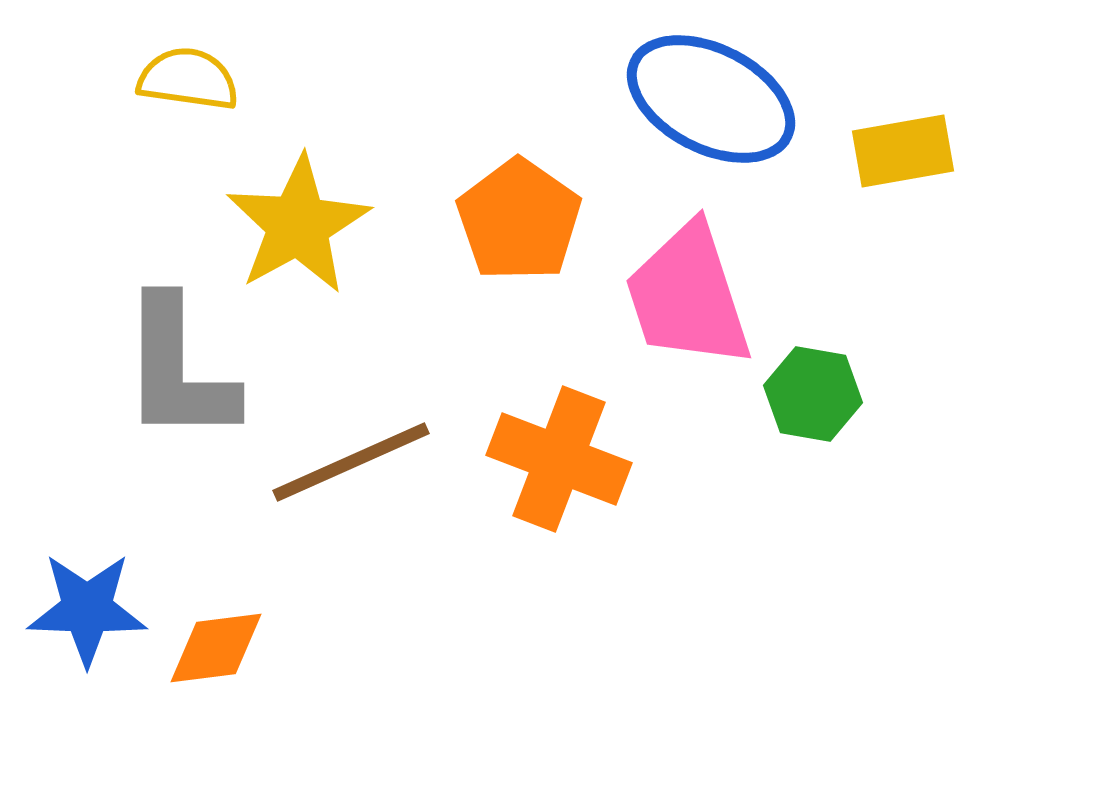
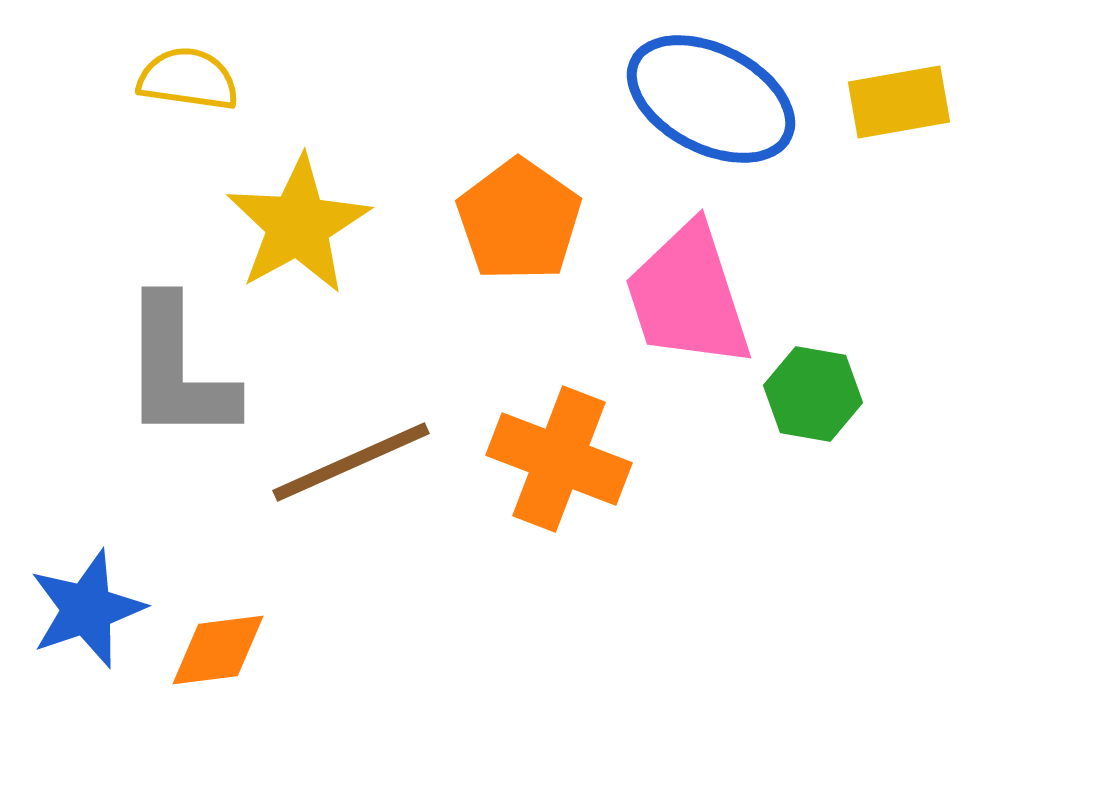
yellow rectangle: moved 4 px left, 49 px up
blue star: rotated 21 degrees counterclockwise
orange diamond: moved 2 px right, 2 px down
